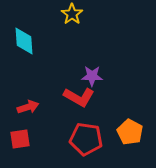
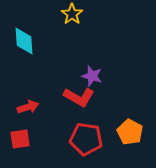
purple star: rotated 15 degrees clockwise
